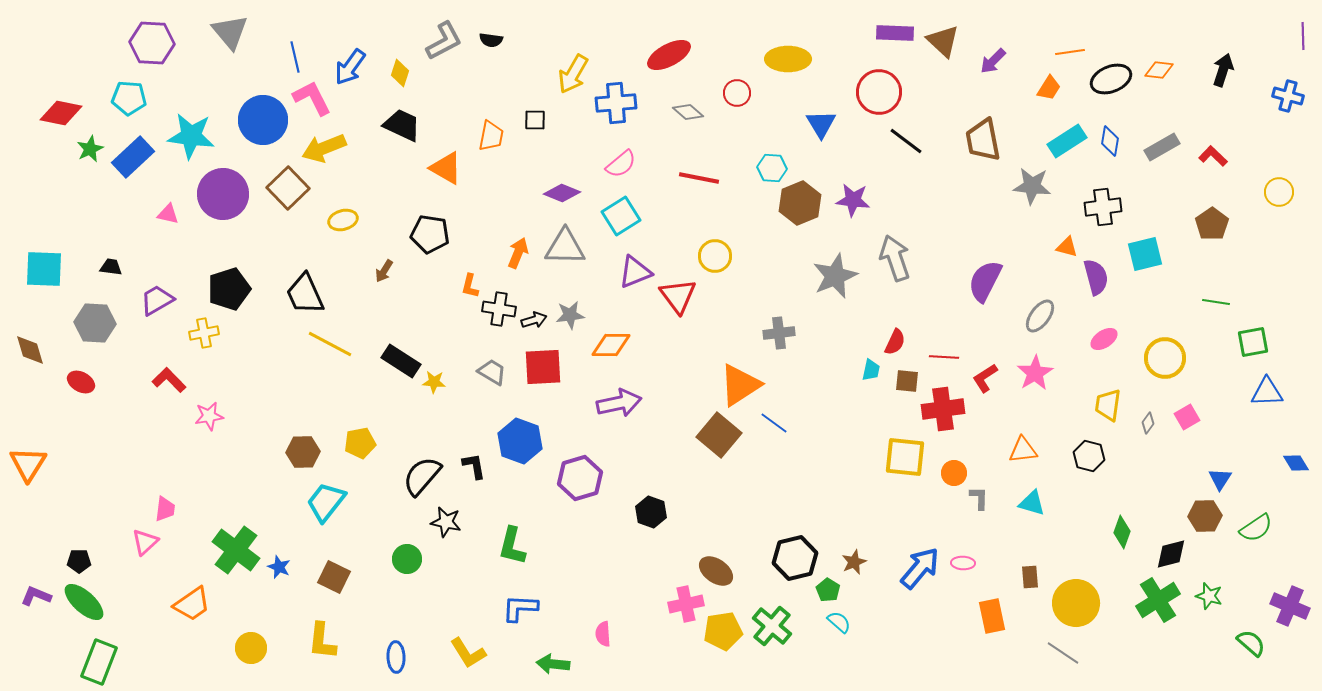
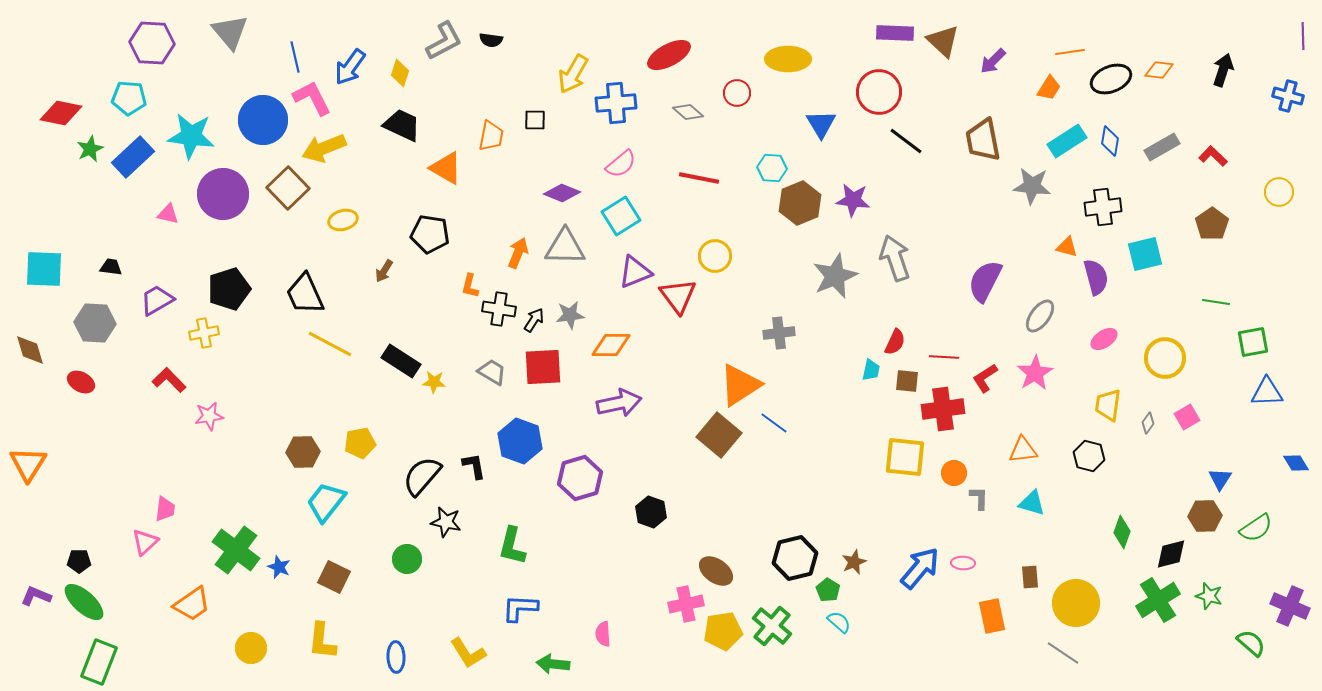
black arrow at (534, 320): rotated 40 degrees counterclockwise
